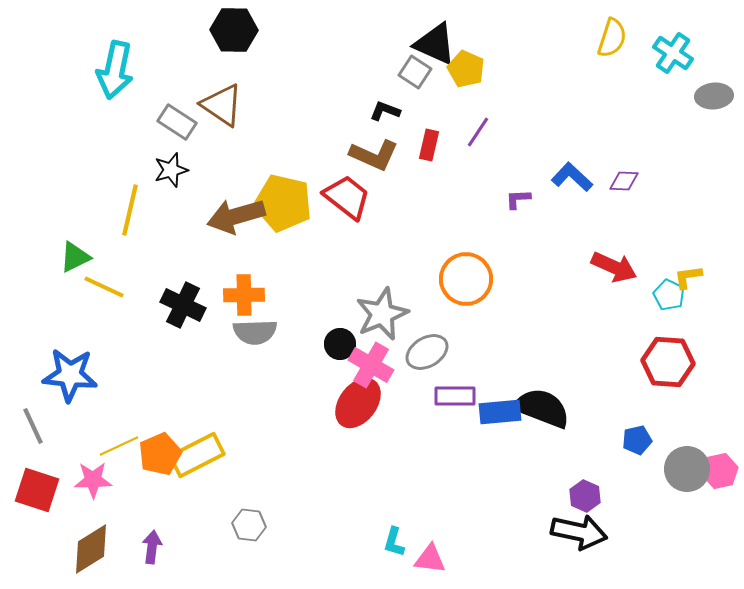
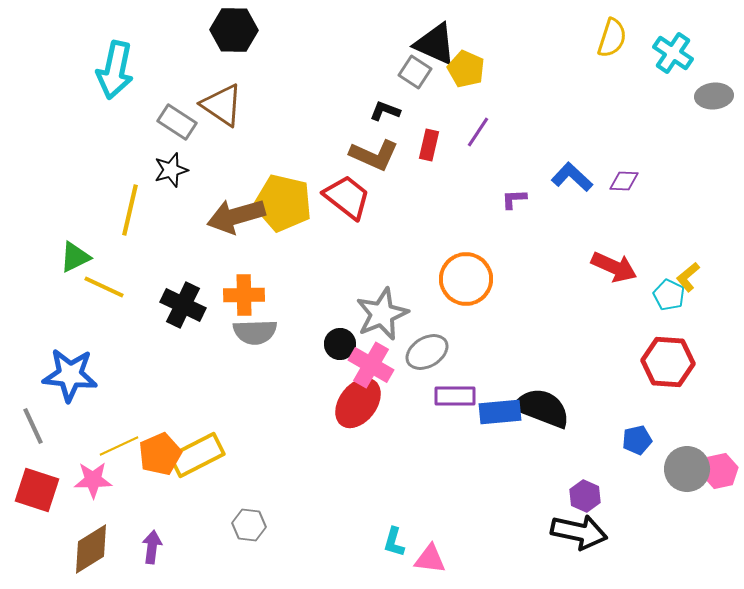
purple L-shape at (518, 199): moved 4 px left
yellow L-shape at (688, 277): rotated 32 degrees counterclockwise
